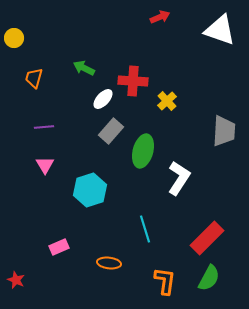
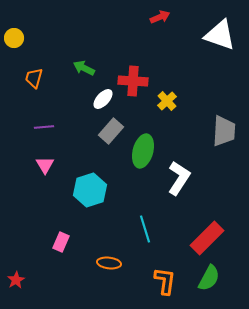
white triangle: moved 5 px down
pink rectangle: moved 2 px right, 5 px up; rotated 42 degrees counterclockwise
red star: rotated 18 degrees clockwise
